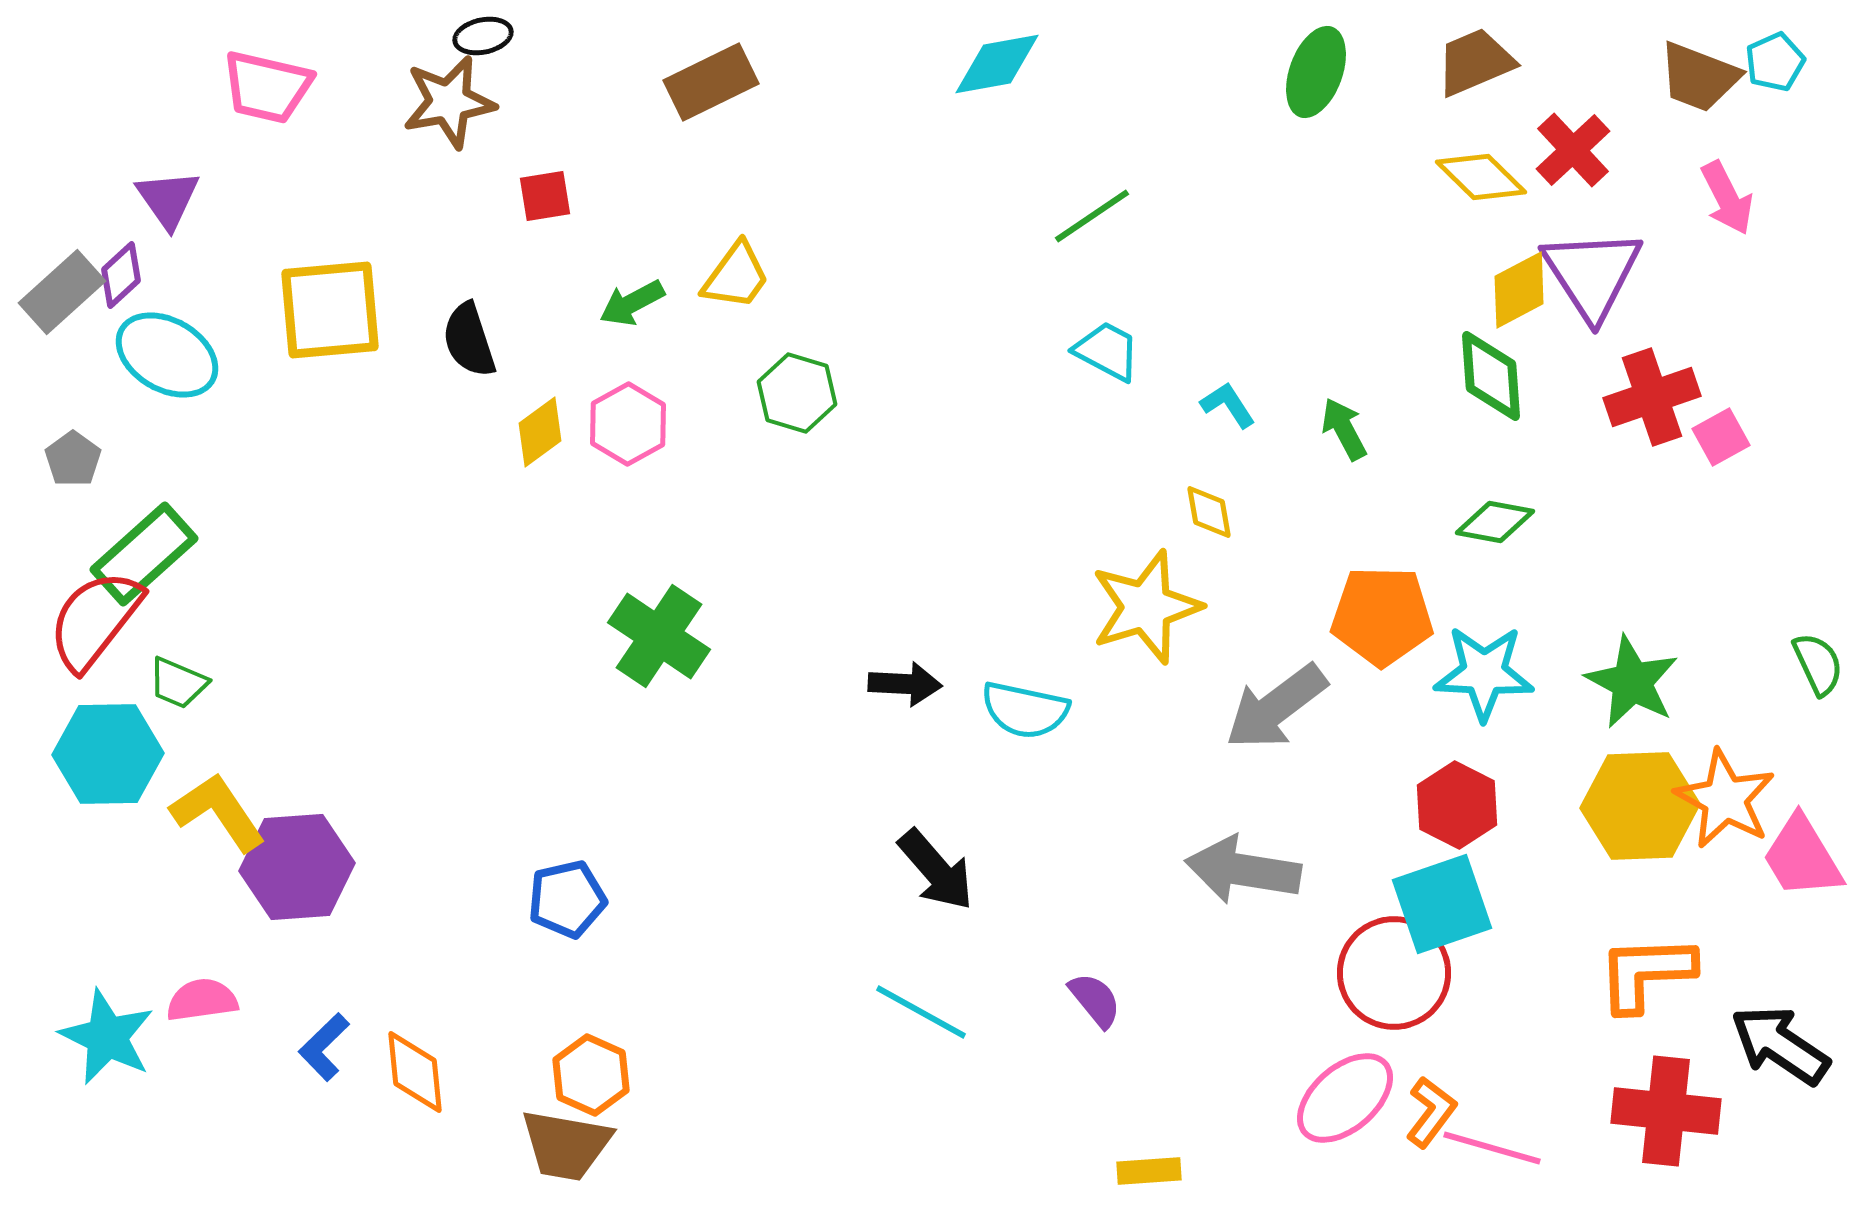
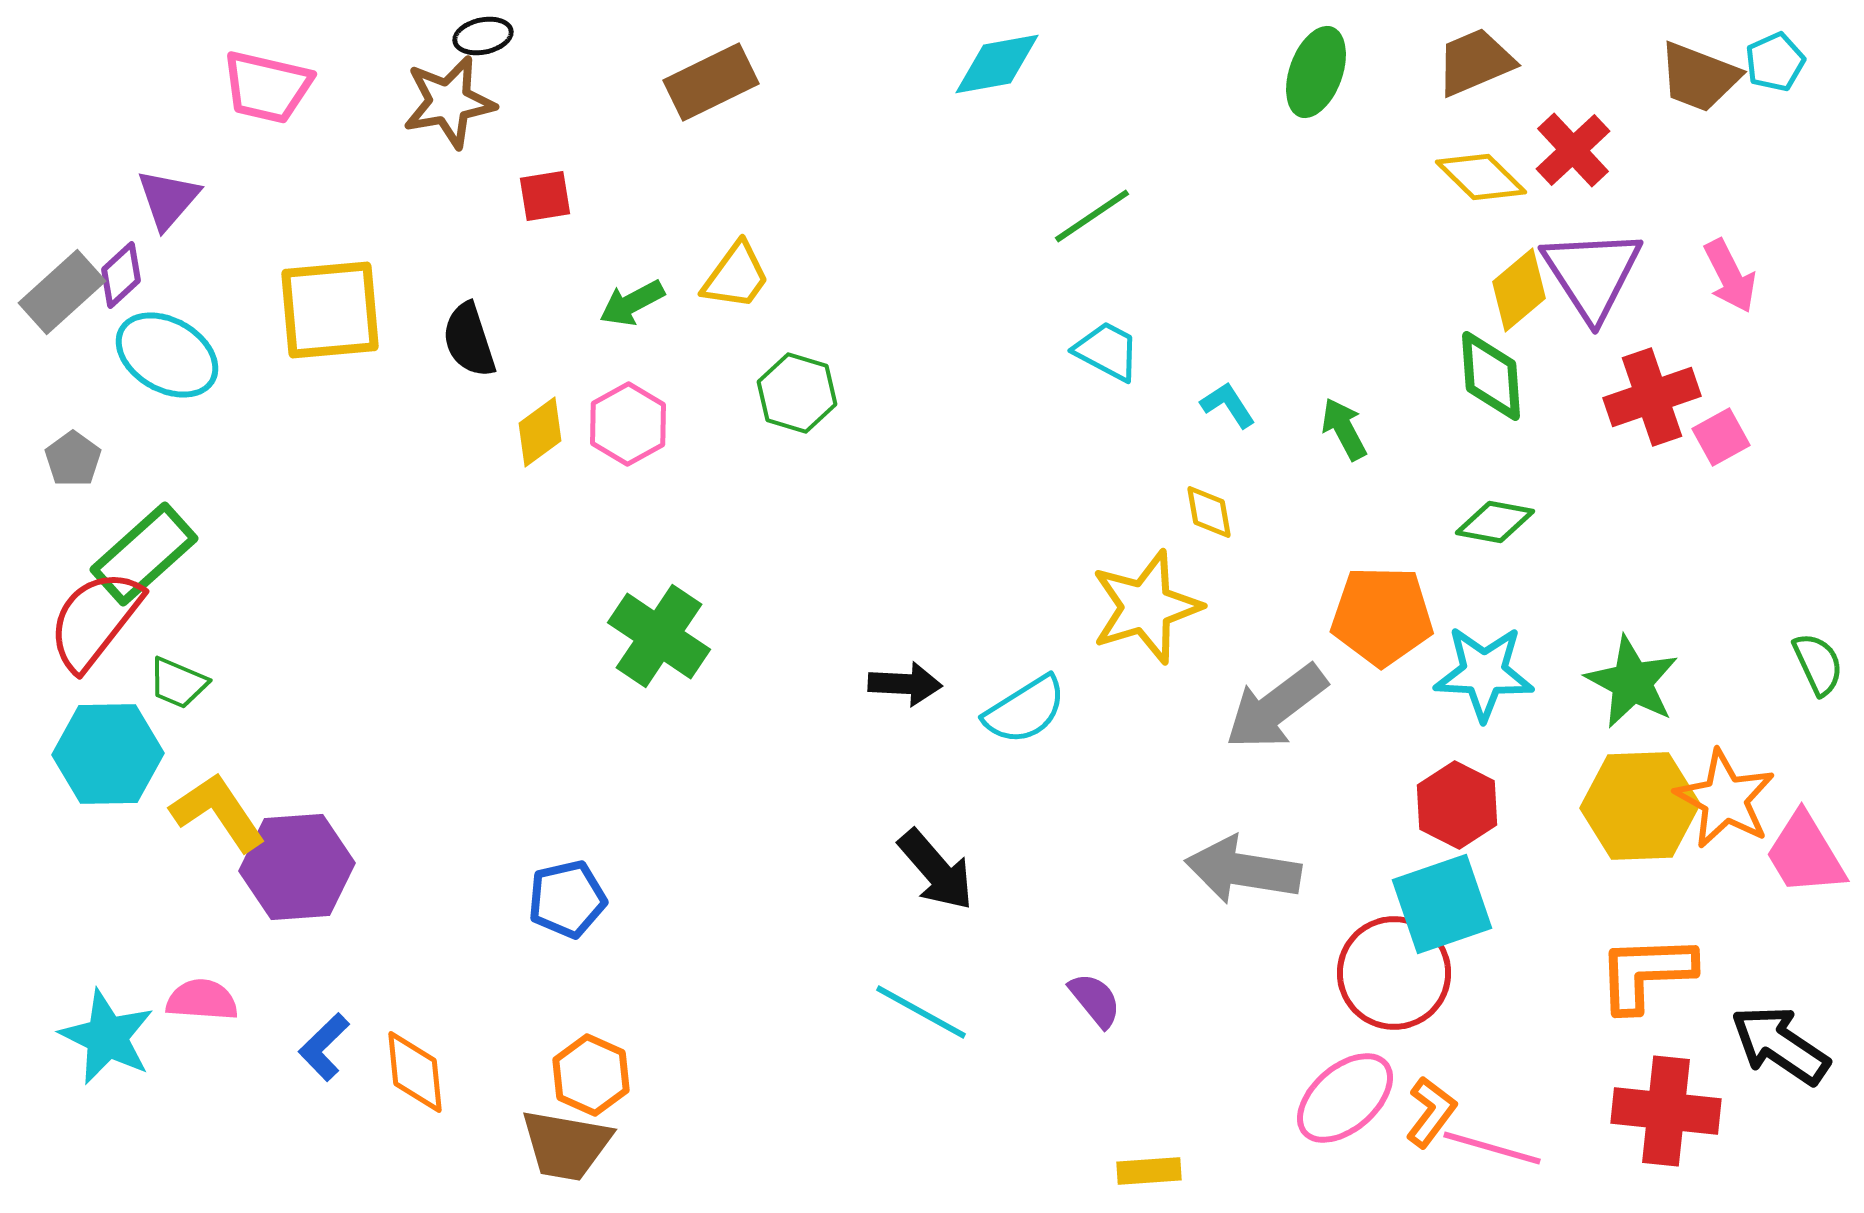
pink arrow at (1727, 198): moved 3 px right, 78 px down
purple triangle at (168, 199): rotated 16 degrees clockwise
yellow diamond at (1519, 290): rotated 12 degrees counterclockwise
cyan semicircle at (1025, 710): rotated 44 degrees counterclockwise
pink trapezoid at (1802, 857): moved 3 px right, 3 px up
pink semicircle at (202, 1000): rotated 12 degrees clockwise
